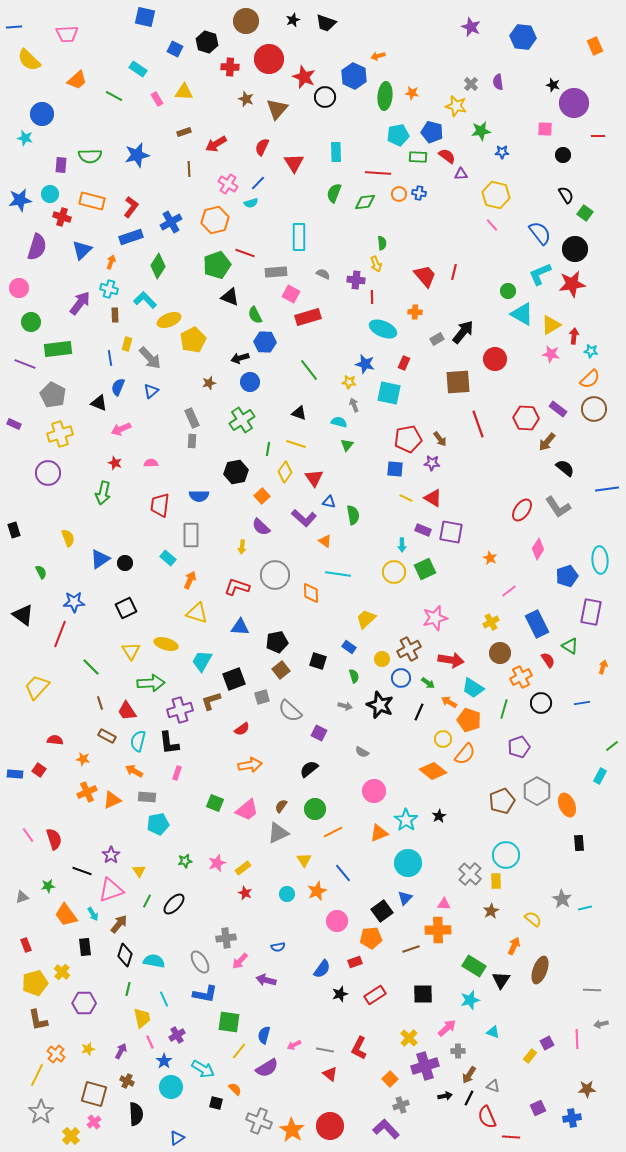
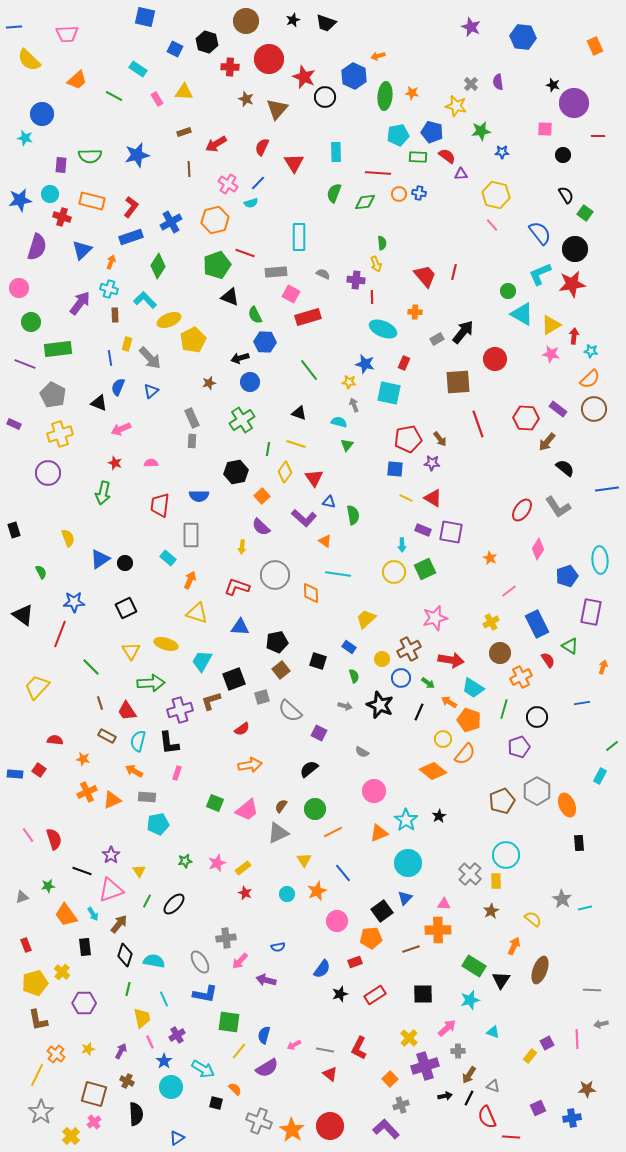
black circle at (541, 703): moved 4 px left, 14 px down
